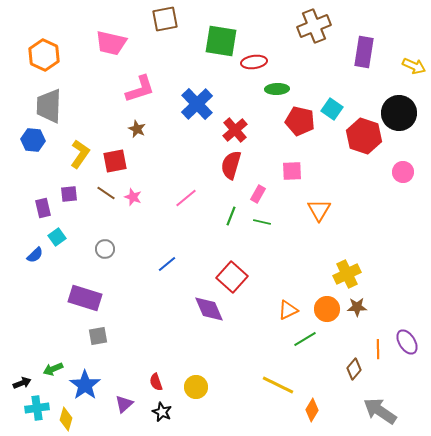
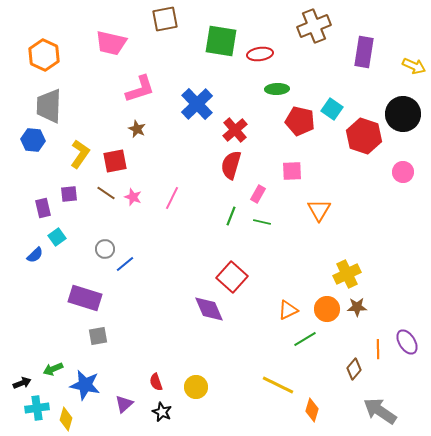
red ellipse at (254, 62): moved 6 px right, 8 px up
black circle at (399, 113): moved 4 px right, 1 px down
pink line at (186, 198): moved 14 px left; rotated 25 degrees counterclockwise
blue line at (167, 264): moved 42 px left
blue star at (85, 385): rotated 24 degrees counterclockwise
orange diamond at (312, 410): rotated 15 degrees counterclockwise
